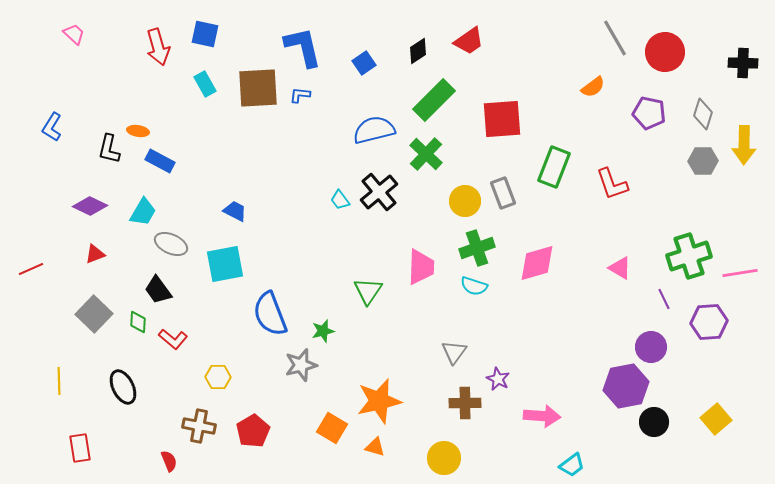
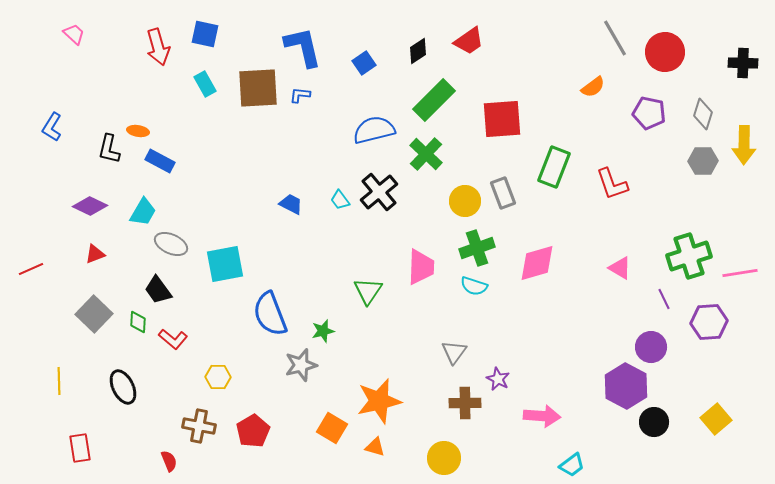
blue trapezoid at (235, 211): moved 56 px right, 7 px up
purple hexagon at (626, 386): rotated 21 degrees counterclockwise
